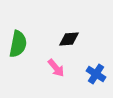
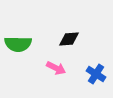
green semicircle: rotated 80 degrees clockwise
pink arrow: rotated 24 degrees counterclockwise
